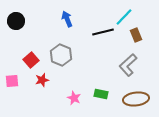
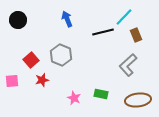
black circle: moved 2 px right, 1 px up
brown ellipse: moved 2 px right, 1 px down
